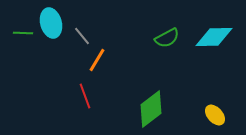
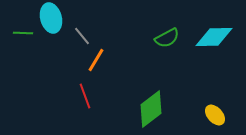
cyan ellipse: moved 5 px up
orange line: moved 1 px left
